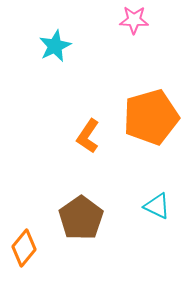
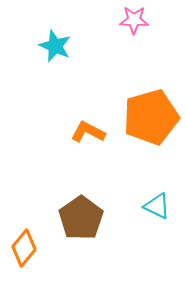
cyan star: rotated 24 degrees counterclockwise
orange L-shape: moved 4 px up; rotated 84 degrees clockwise
